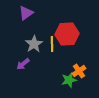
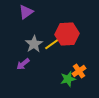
purple triangle: moved 1 px up
yellow line: rotated 56 degrees clockwise
green star: moved 1 px left, 1 px up
